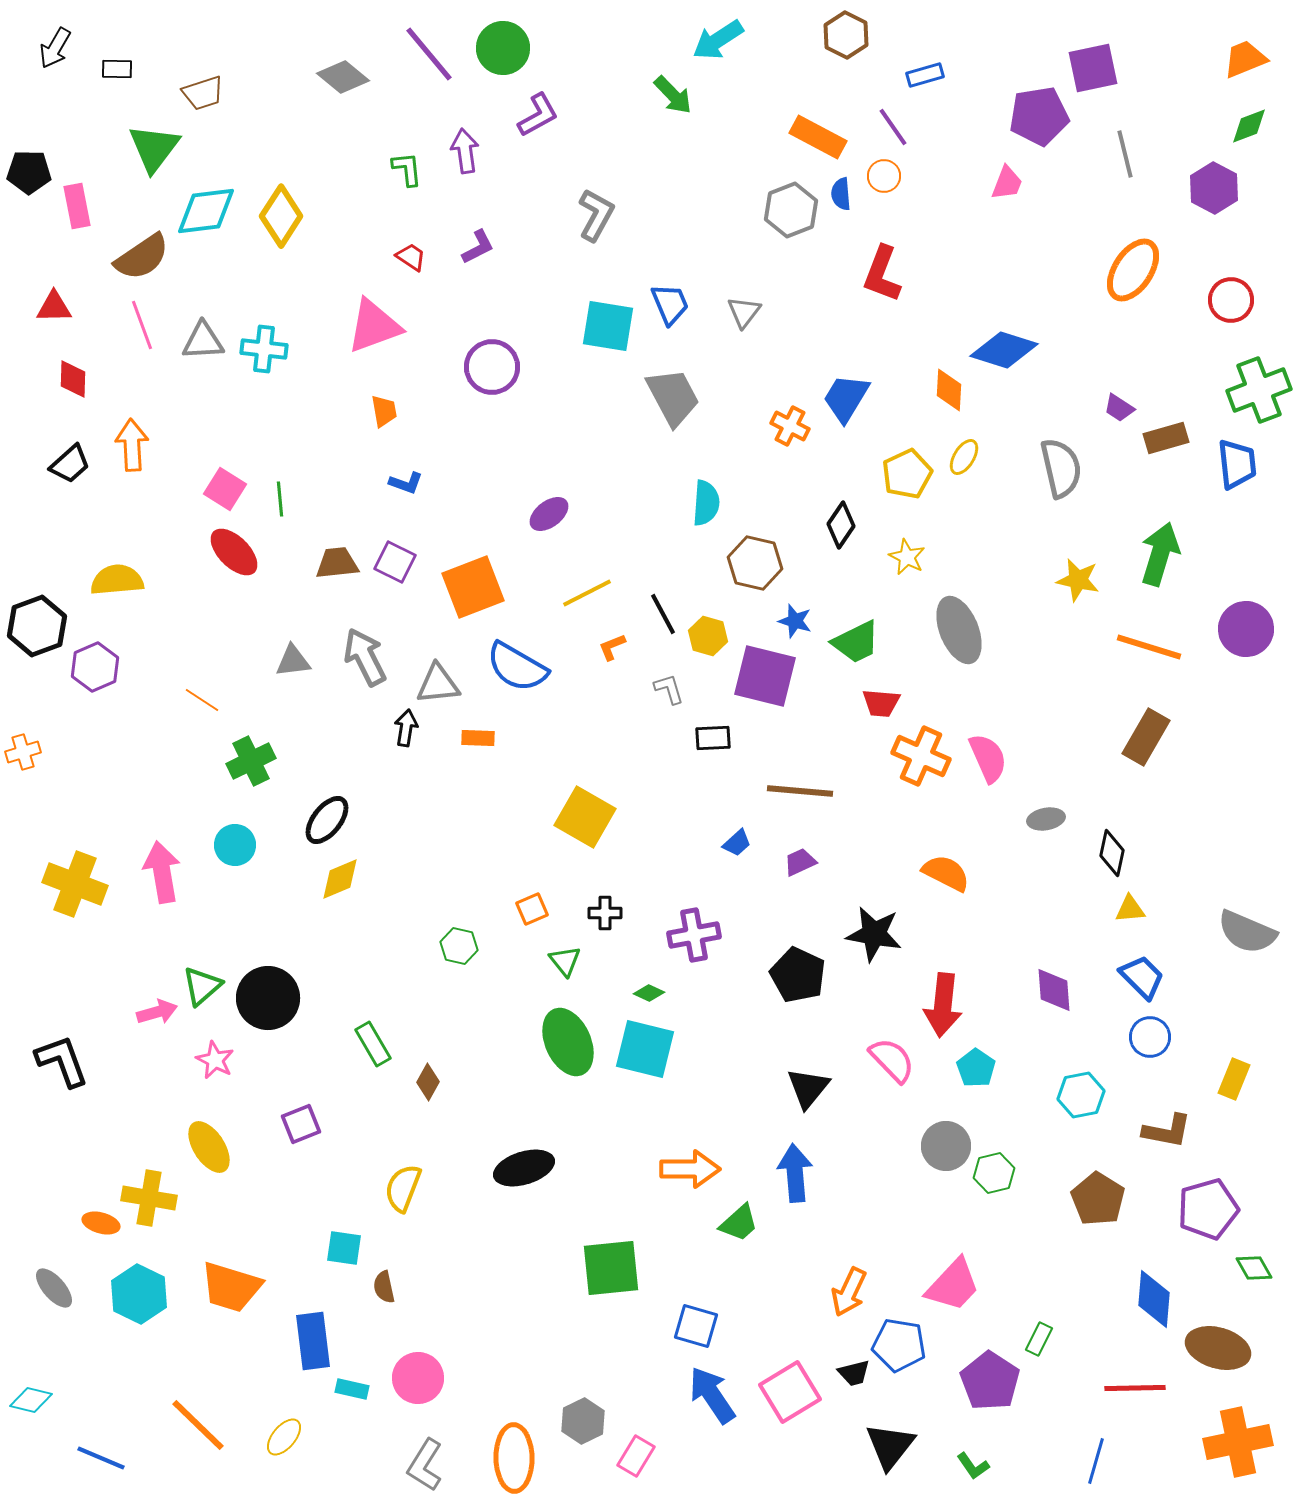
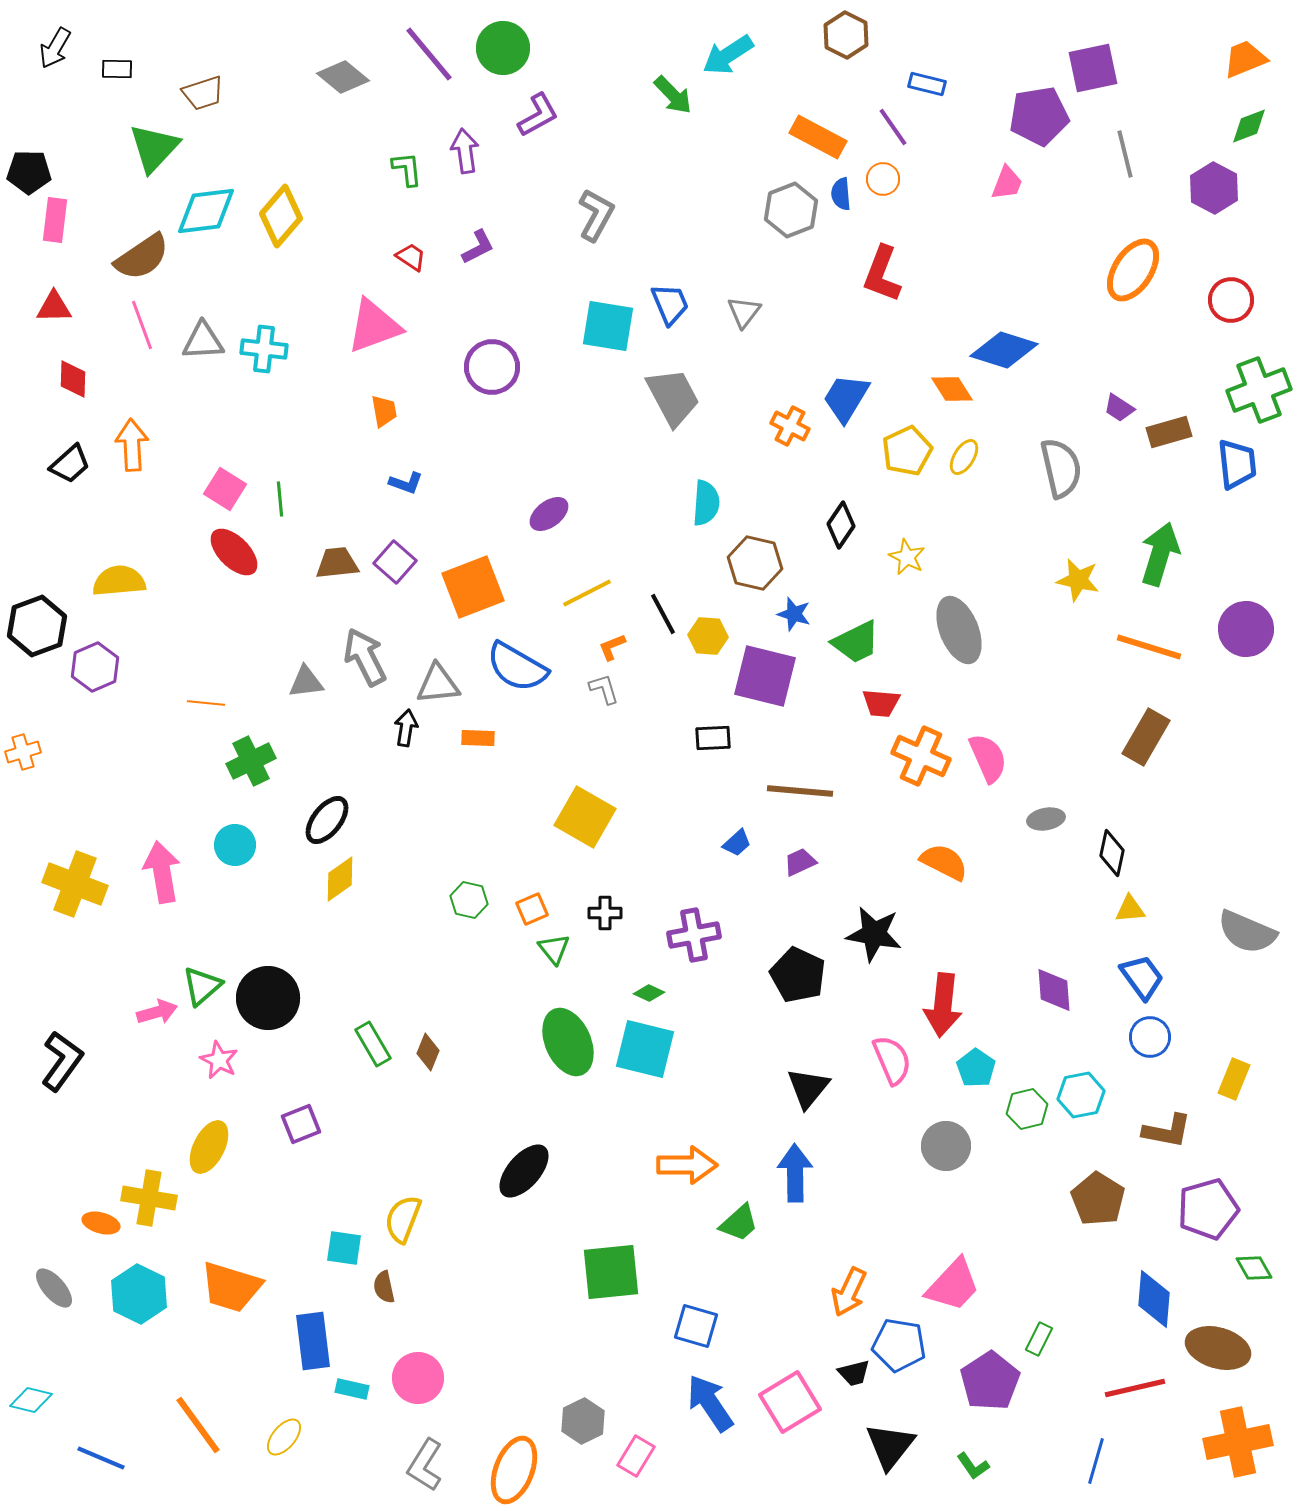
cyan arrow at (718, 40): moved 10 px right, 15 px down
blue rectangle at (925, 75): moved 2 px right, 9 px down; rotated 30 degrees clockwise
green triangle at (154, 148): rotated 6 degrees clockwise
orange circle at (884, 176): moved 1 px left, 3 px down
pink rectangle at (77, 206): moved 22 px left, 14 px down; rotated 18 degrees clockwise
yellow diamond at (281, 216): rotated 8 degrees clockwise
orange diamond at (949, 390): moved 3 px right, 1 px up; rotated 36 degrees counterclockwise
brown rectangle at (1166, 438): moved 3 px right, 6 px up
yellow pentagon at (907, 474): moved 23 px up
purple square at (395, 562): rotated 15 degrees clockwise
yellow semicircle at (117, 580): moved 2 px right, 1 px down
blue star at (795, 621): moved 1 px left, 7 px up
yellow hexagon at (708, 636): rotated 12 degrees counterclockwise
gray triangle at (293, 661): moved 13 px right, 21 px down
gray L-shape at (669, 689): moved 65 px left
orange line at (202, 700): moved 4 px right, 3 px down; rotated 27 degrees counterclockwise
orange semicircle at (946, 873): moved 2 px left, 11 px up
yellow diamond at (340, 879): rotated 12 degrees counterclockwise
green hexagon at (459, 946): moved 10 px right, 46 px up
green triangle at (565, 961): moved 11 px left, 12 px up
blue trapezoid at (1142, 977): rotated 9 degrees clockwise
pink star at (215, 1060): moved 4 px right
pink semicircle at (892, 1060): rotated 21 degrees clockwise
black L-shape at (62, 1061): rotated 56 degrees clockwise
brown diamond at (428, 1082): moved 30 px up; rotated 6 degrees counterclockwise
yellow ellipse at (209, 1147): rotated 60 degrees clockwise
black ellipse at (524, 1168): moved 3 px down; rotated 32 degrees counterclockwise
orange arrow at (690, 1169): moved 3 px left, 4 px up
blue arrow at (795, 1173): rotated 4 degrees clockwise
green hexagon at (994, 1173): moved 33 px right, 64 px up
yellow semicircle at (403, 1188): moved 31 px down
green square at (611, 1268): moved 4 px down
purple pentagon at (990, 1381): rotated 6 degrees clockwise
red line at (1135, 1388): rotated 12 degrees counterclockwise
pink square at (790, 1392): moved 10 px down
blue arrow at (712, 1395): moved 2 px left, 8 px down
orange line at (198, 1425): rotated 10 degrees clockwise
orange ellipse at (514, 1458): moved 12 px down; rotated 22 degrees clockwise
